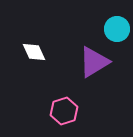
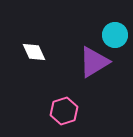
cyan circle: moved 2 px left, 6 px down
